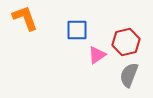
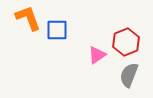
orange L-shape: moved 3 px right
blue square: moved 20 px left
red hexagon: rotated 8 degrees counterclockwise
